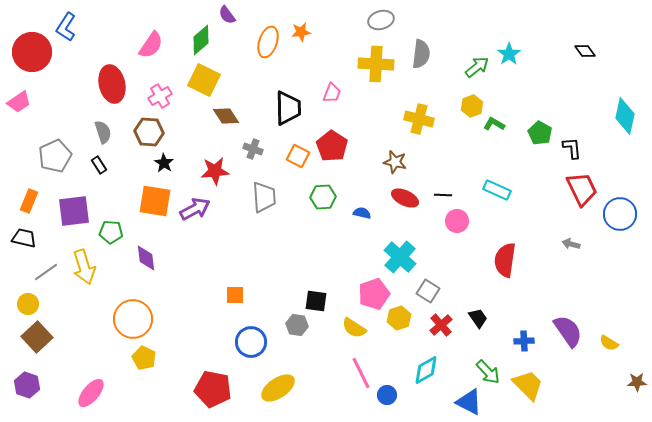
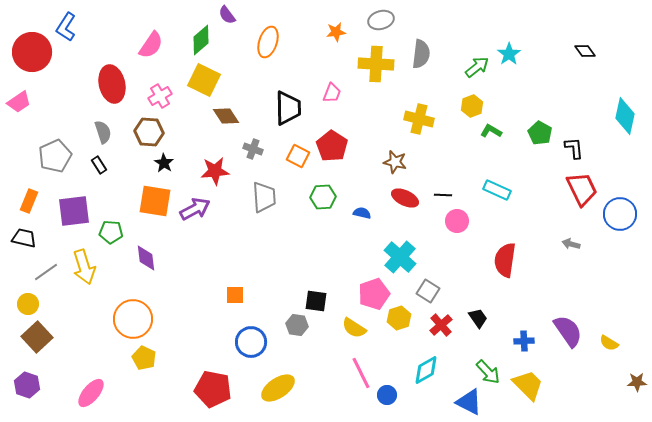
orange star at (301, 32): moved 35 px right
green L-shape at (494, 124): moved 3 px left, 7 px down
black L-shape at (572, 148): moved 2 px right
